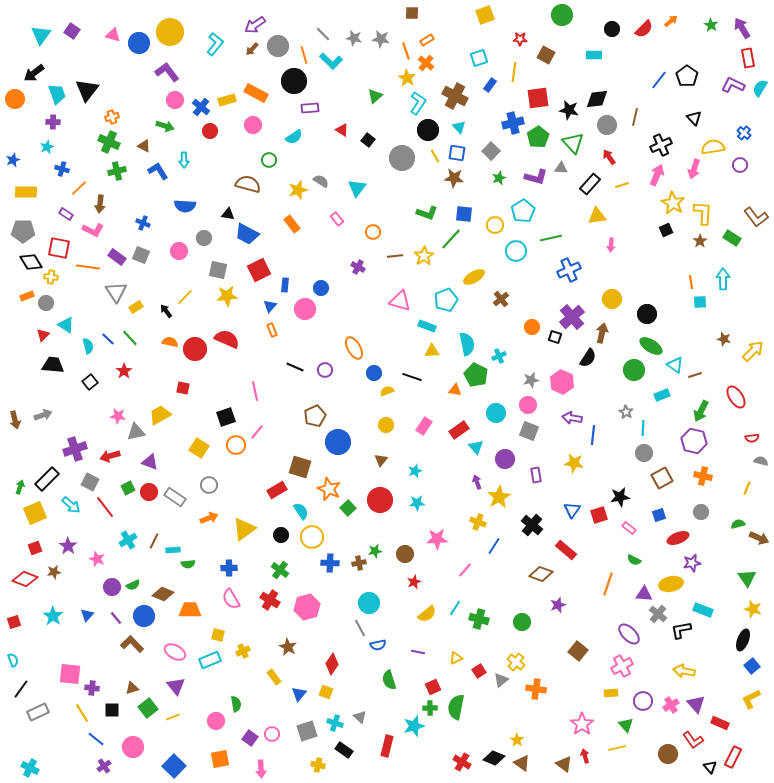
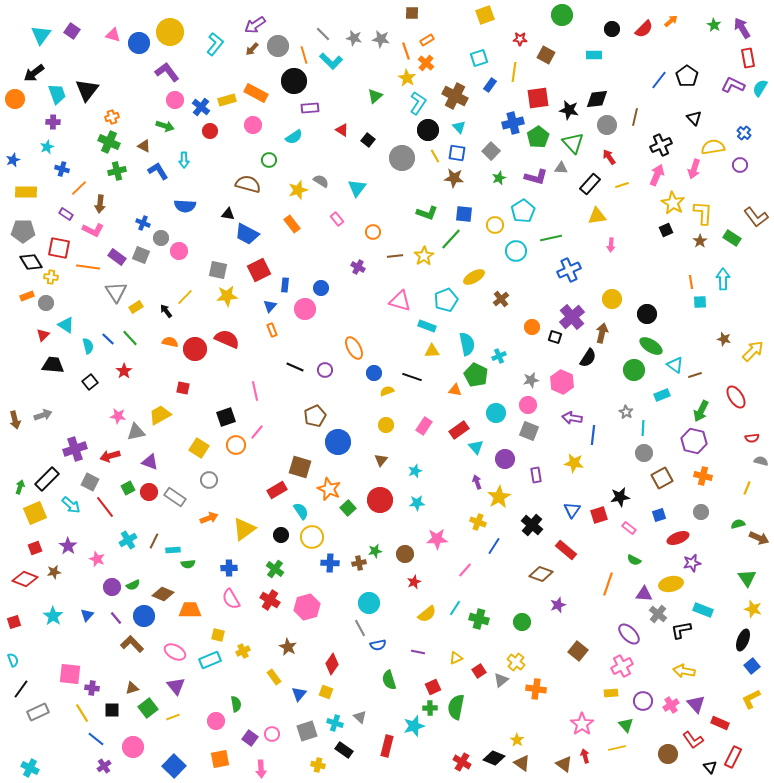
green star at (711, 25): moved 3 px right
gray circle at (204, 238): moved 43 px left
gray circle at (209, 485): moved 5 px up
green cross at (280, 570): moved 5 px left, 1 px up
